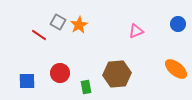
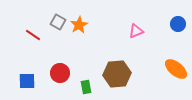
red line: moved 6 px left
